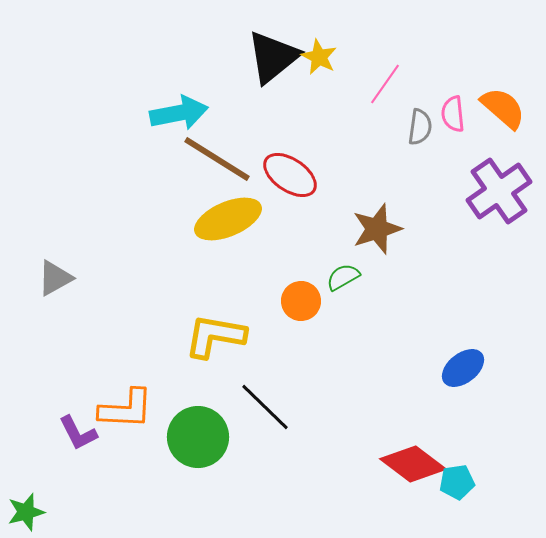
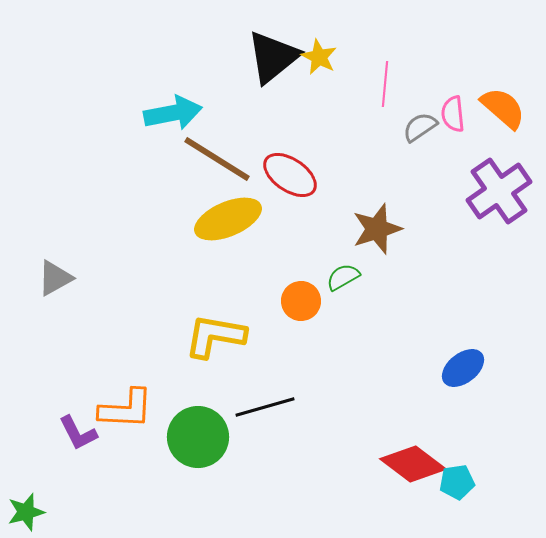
pink line: rotated 30 degrees counterclockwise
cyan arrow: moved 6 px left
gray semicircle: rotated 132 degrees counterclockwise
black line: rotated 60 degrees counterclockwise
